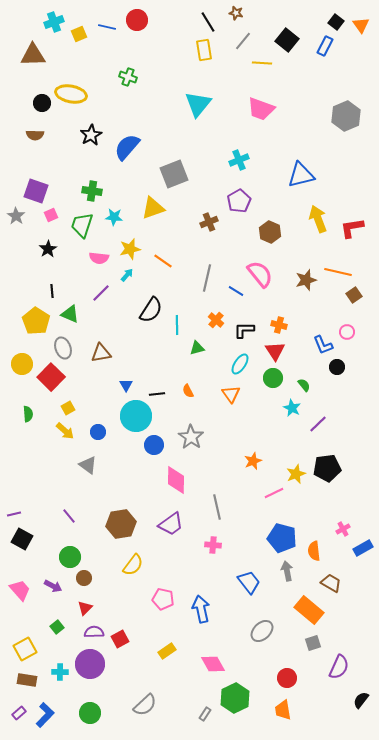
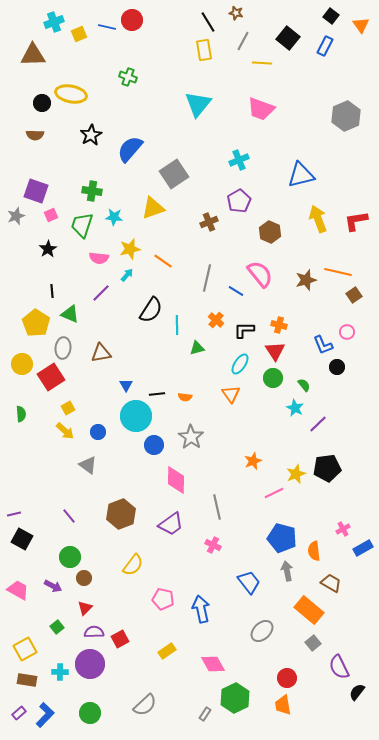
red circle at (137, 20): moved 5 px left
black square at (336, 22): moved 5 px left, 6 px up
black square at (287, 40): moved 1 px right, 2 px up
gray line at (243, 41): rotated 12 degrees counterclockwise
blue semicircle at (127, 147): moved 3 px right, 2 px down
gray square at (174, 174): rotated 12 degrees counterclockwise
gray star at (16, 216): rotated 18 degrees clockwise
red L-shape at (352, 228): moved 4 px right, 7 px up
yellow pentagon at (36, 321): moved 2 px down
gray ellipse at (63, 348): rotated 25 degrees clockwise
red square at (51, 377): rotated 12 degrees clockwise
orange semicircle at (188, 391): moved 3 px left, 6 px down; rotated 56 degrees counterclockwise
cyan star at (292, 408): moved 3 px right
green semicircle at (28, 414): moved 7 px left
brown hexagon at (121, 524): moved 10 px up; rotated 12 degrees counterclockwise
pink cross at (213, 545): rotated 21 degrees clockwise
pink trapezoid at (20, 590): moved 2 px left; rotated 20 degrees counterclockwise
gray square at (313, 643): rotated 21 degrees counterclockwise
purple semicircle at (339, 667): rotated 130 degrees clockwise
black semicircle at (361, 700): moved 4 px left, 8 px up
orange trapezoid at (283, 710): moved 5 px up
